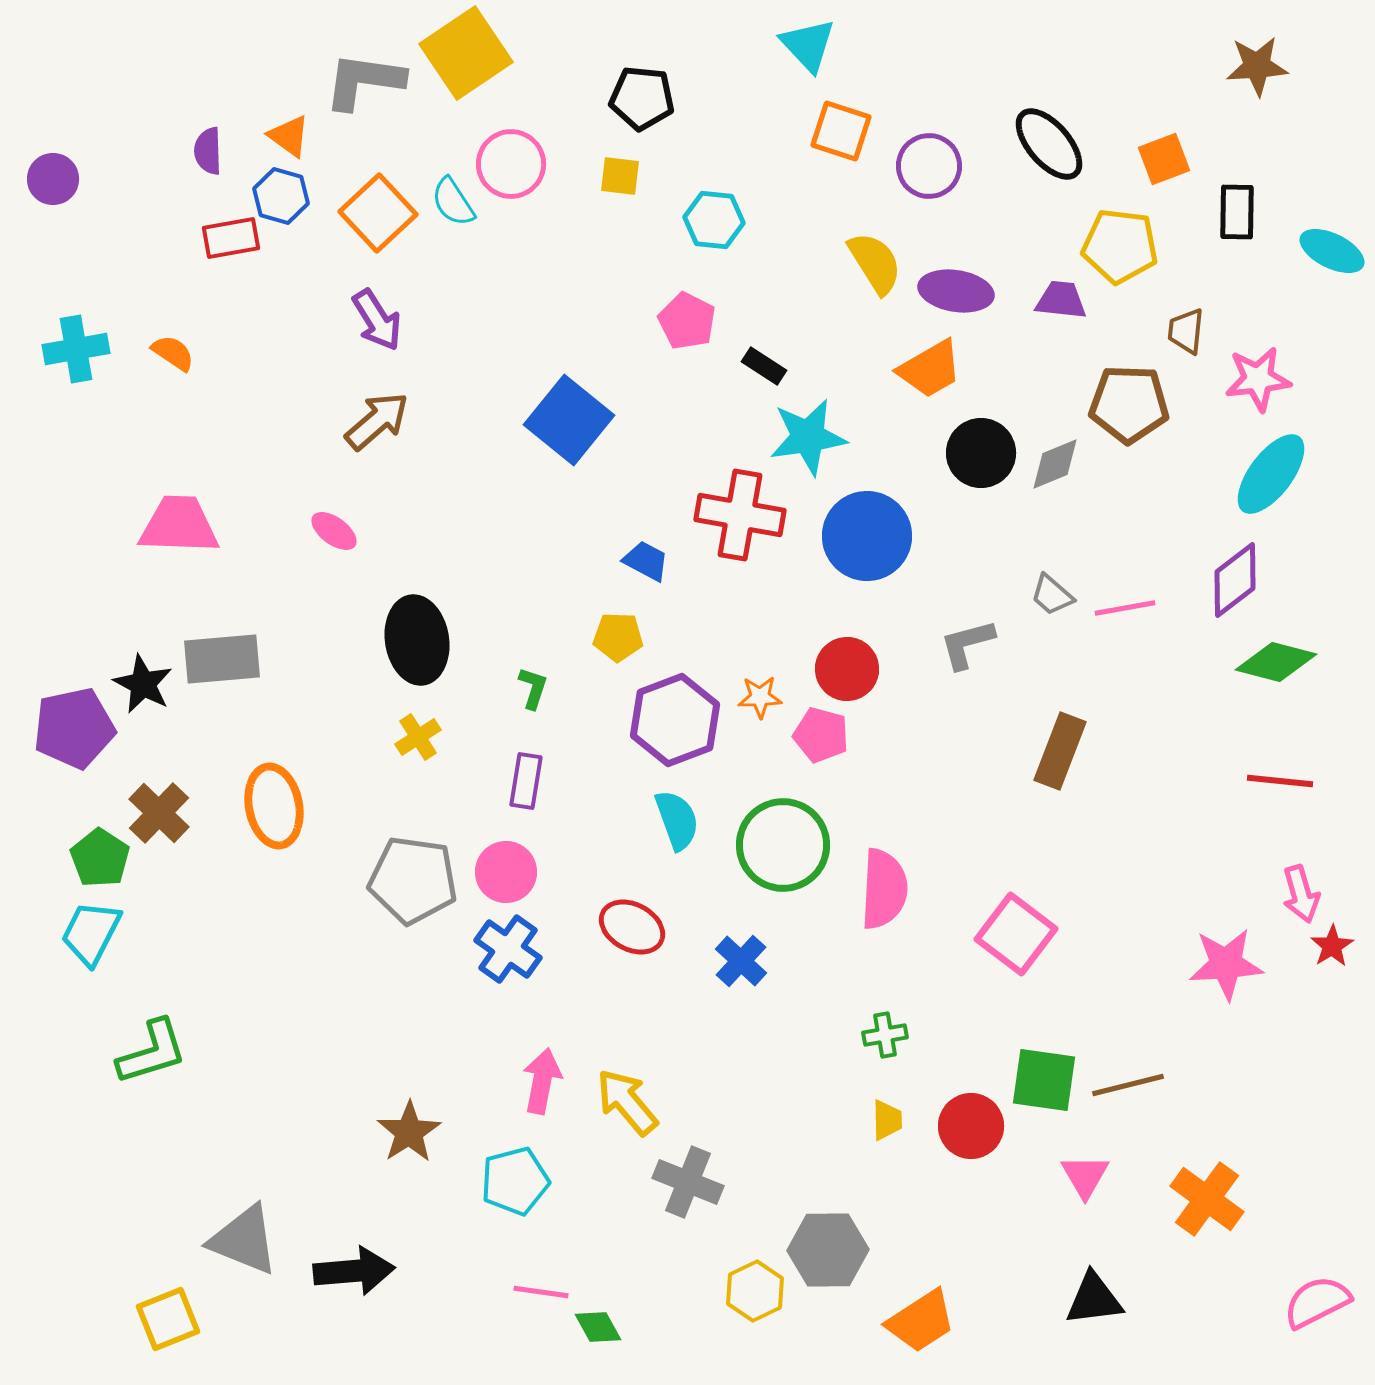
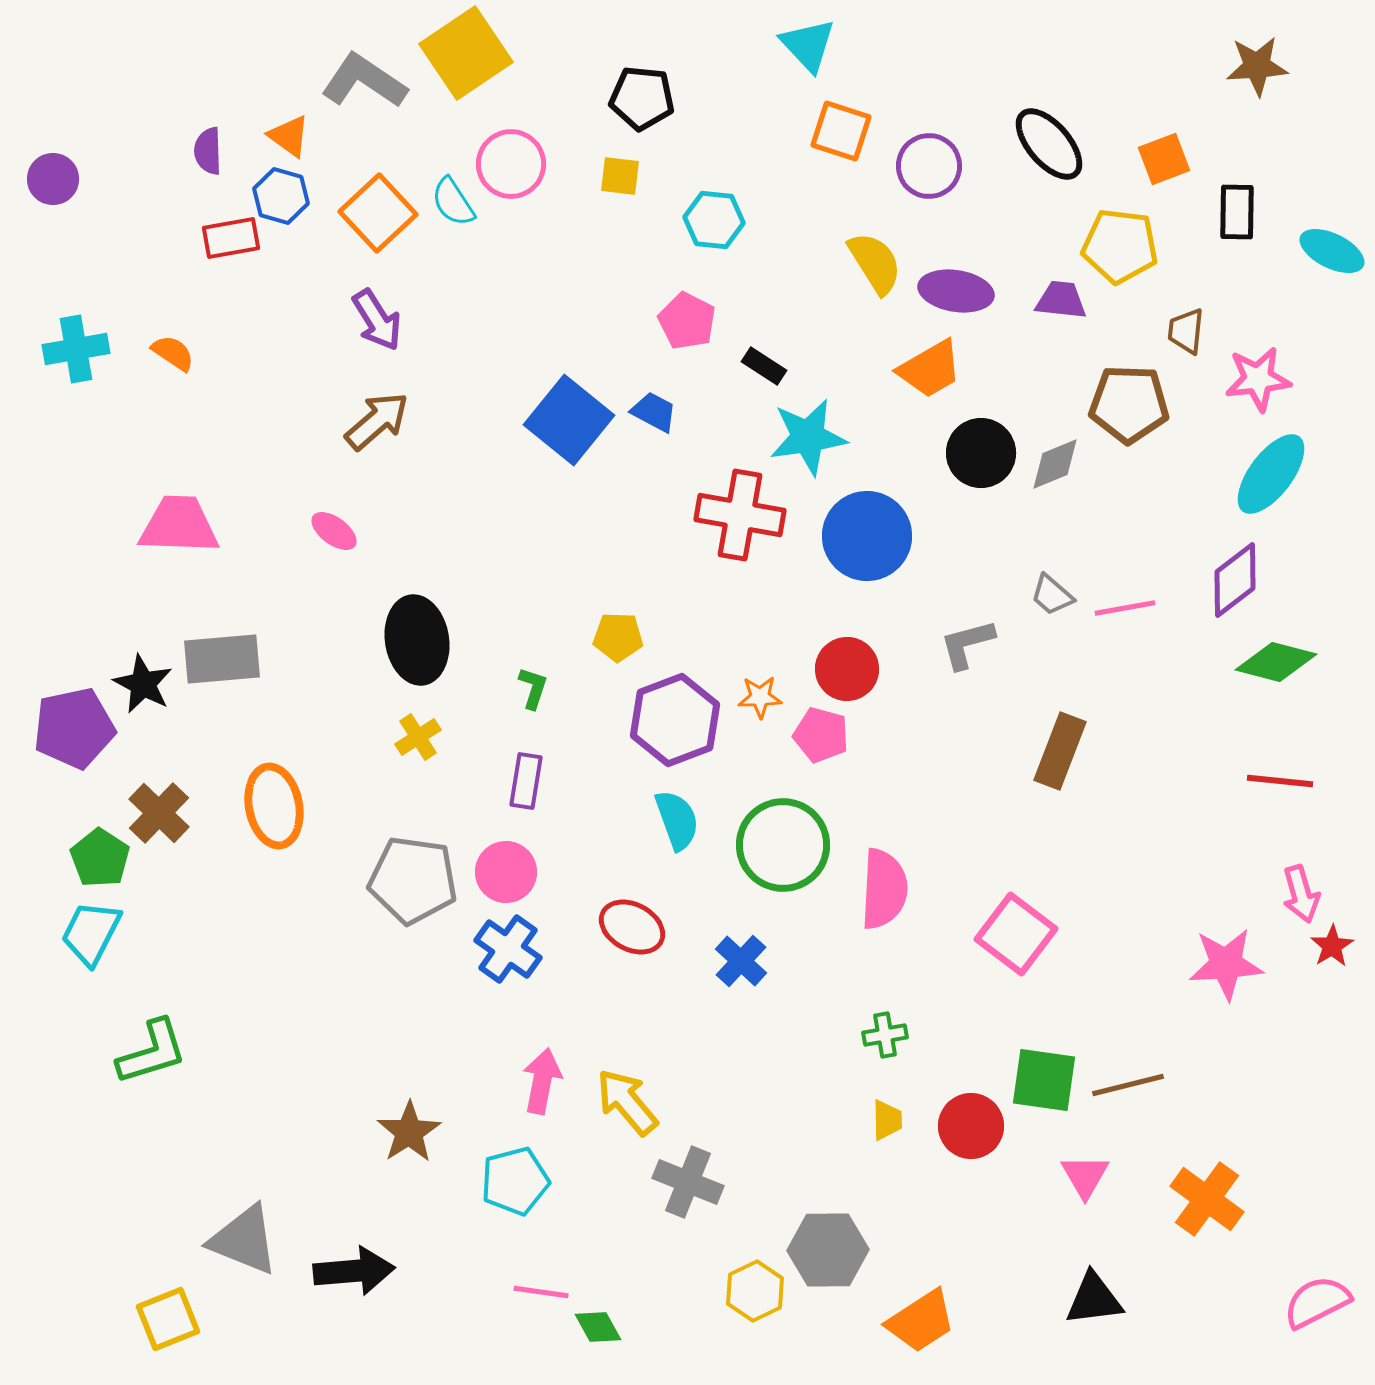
gray L-shape at (364, 81): rotated 26 degrees clockwise
blue trapezoid at (646, 561): moved 8 px right, 149 px up
